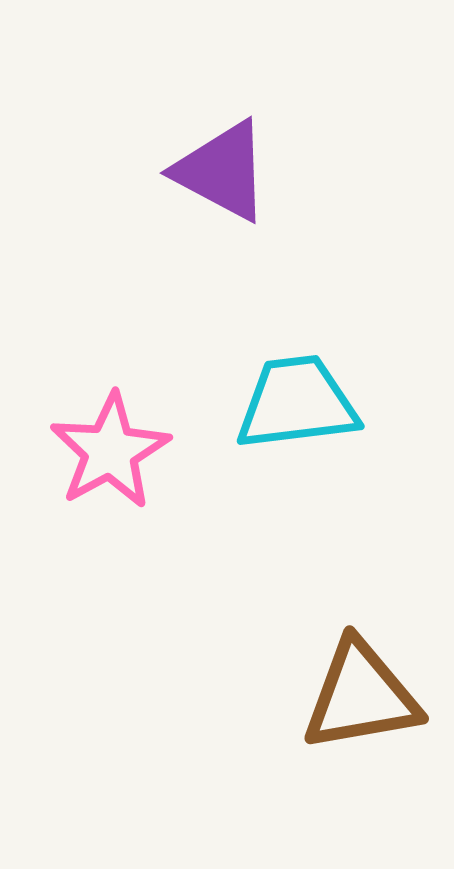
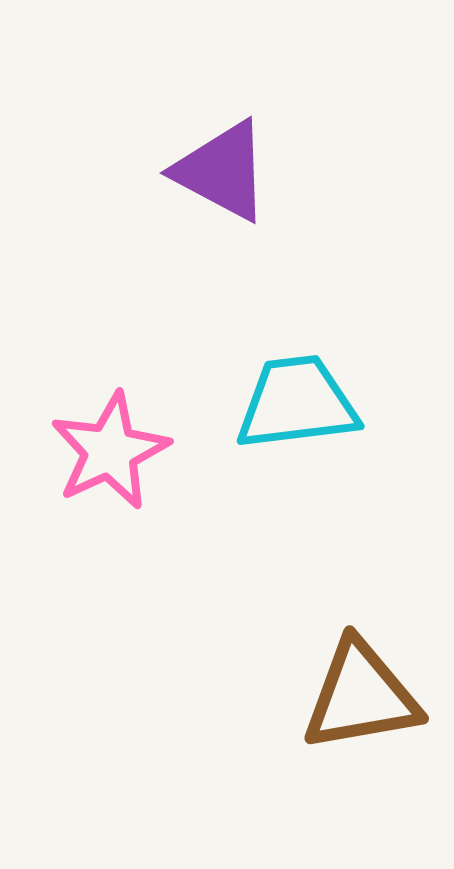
pink star: rotated 4 degrees clockwise
